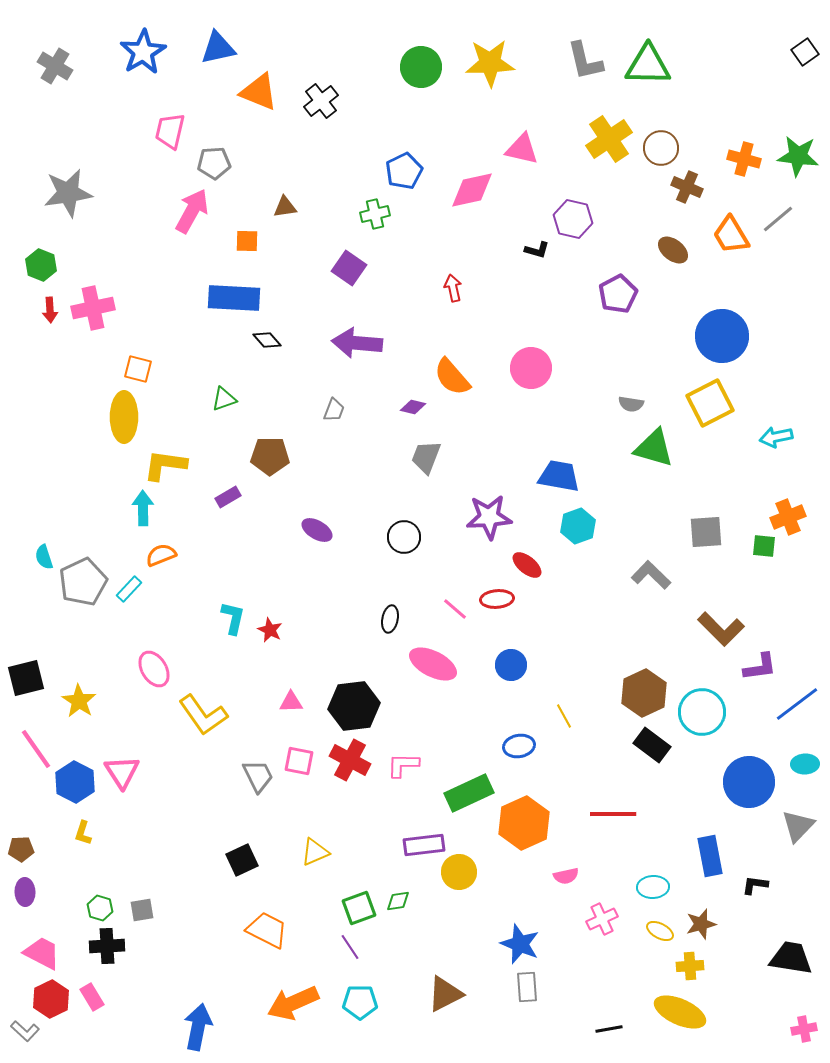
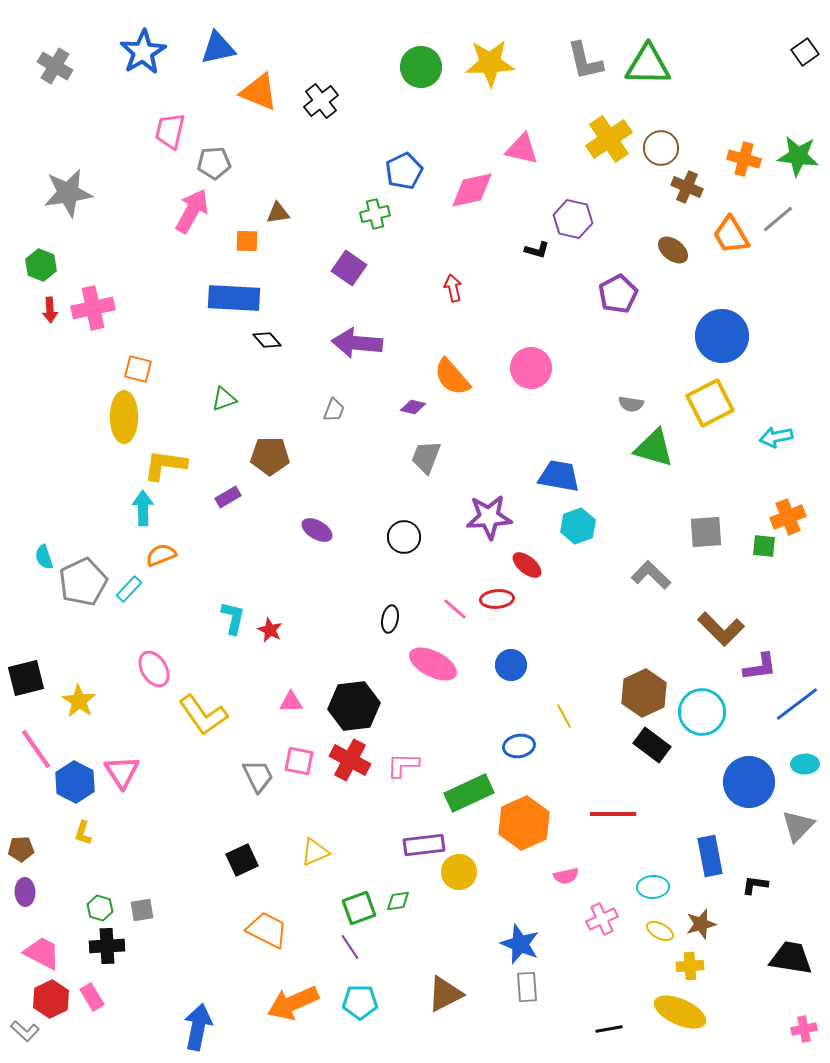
brown triangle at (285, 207): moved 7 px left, 6 px down
